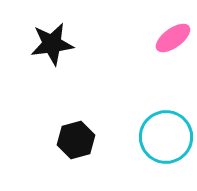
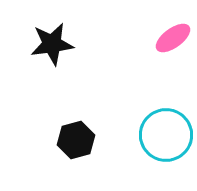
cyan circle: moved 2 px up
